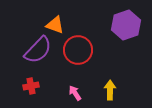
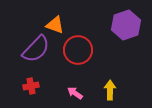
purple semicircle: moved 2 px left, 1 px up
pink arrow: rotated 21 degrees counterclockwise
